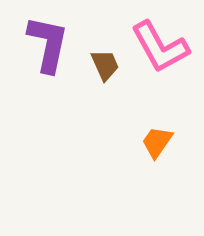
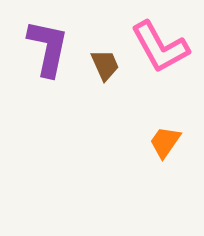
purple L-shape: moved 4 px down
orange trapezoid: moved 8 px right
